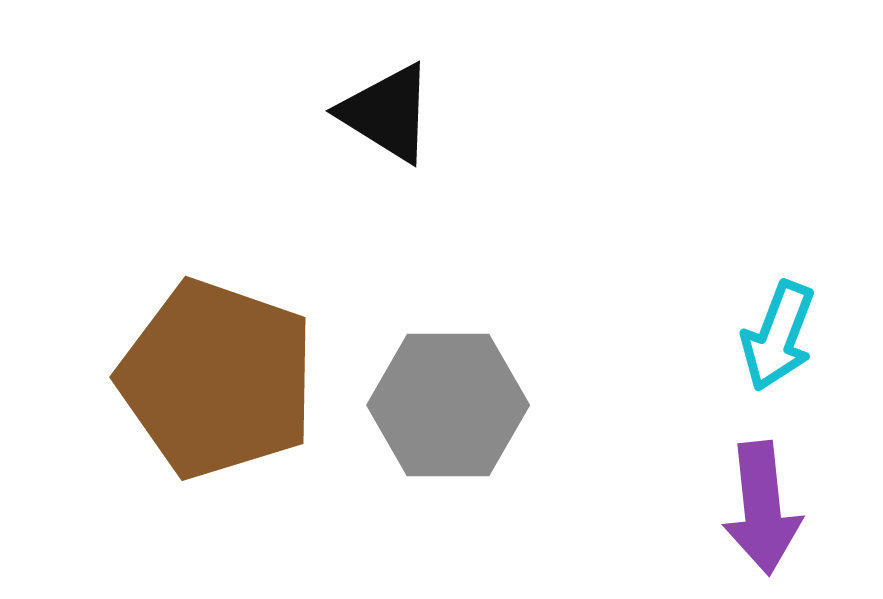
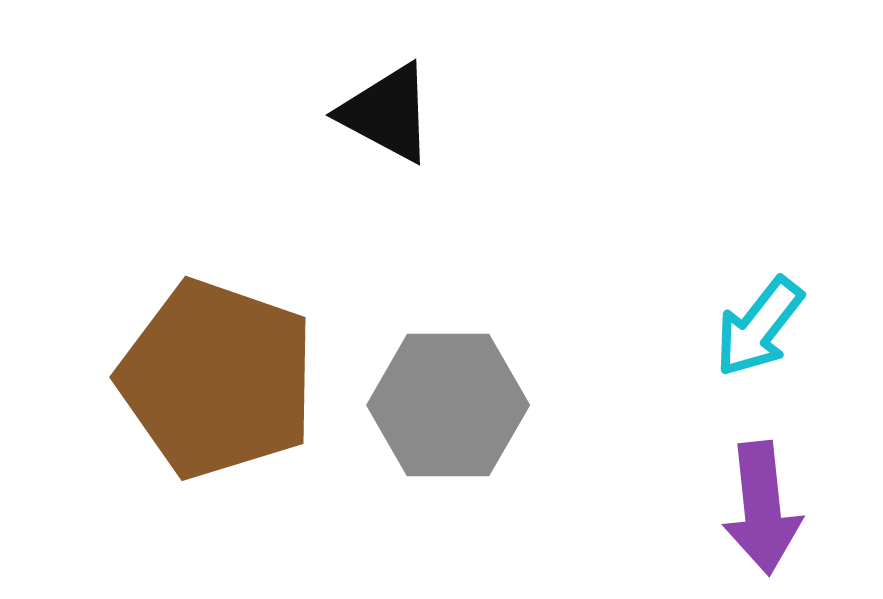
black triangle: rotated 4 degrees counterclockwise
cyan arrow: moved 19 px left, 9 px up; rotated 17 degrees clockwise
